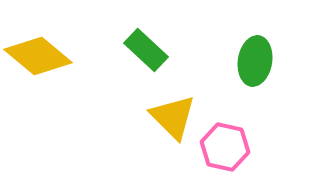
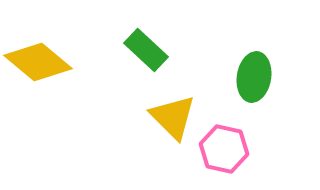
yellow diamond: moved 6 px down
green ellipse: moved 1 px left, 16 px down
pink hexagon: moved 1 px left, 2 px down
